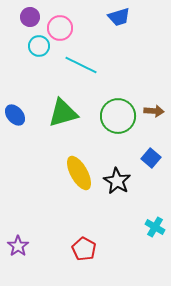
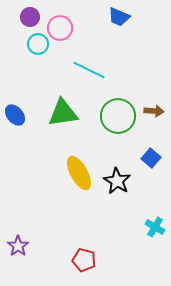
blue trapezoid: rotated 40 degrees clockwise
cyan circle: moved 1 px left, 2 px up
cyan line: moved 8 px right, 5 px down
green triangle: rotated 8 degrees clockwise
red pentagon: moved 11 px down; rotated 15 degrees counterclockwise
